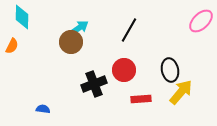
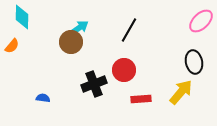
orange semicircle: rotated 14 degrees clockwise
black ellipse: moved 24 px right, 8 px up
blue semicircle: moved 11 px up
